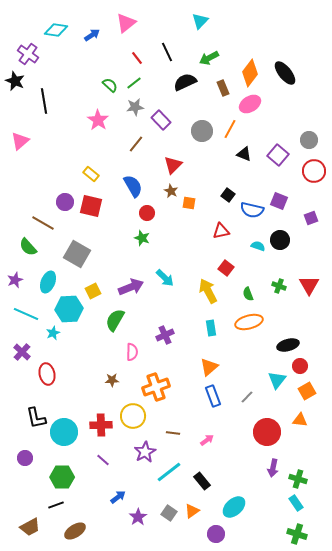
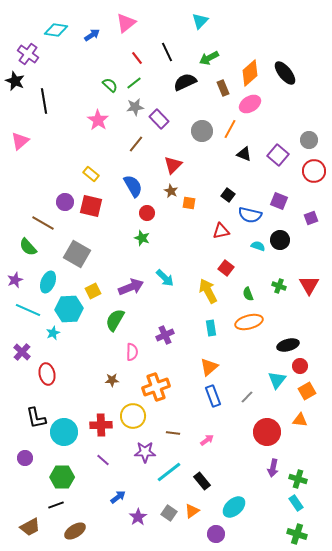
orange diamond at (250, 73): rotated 12 degrees clockwise
purple rectangle at (161, 120): moved 2 px left, 1 px up
blue semicircle at (252, 210): moved 2 px left, 5 px down
cyan line at (26, 314): moved 2 px right, 4 px up
purple star at (145, 452): rotated 30 degrees clockwise
